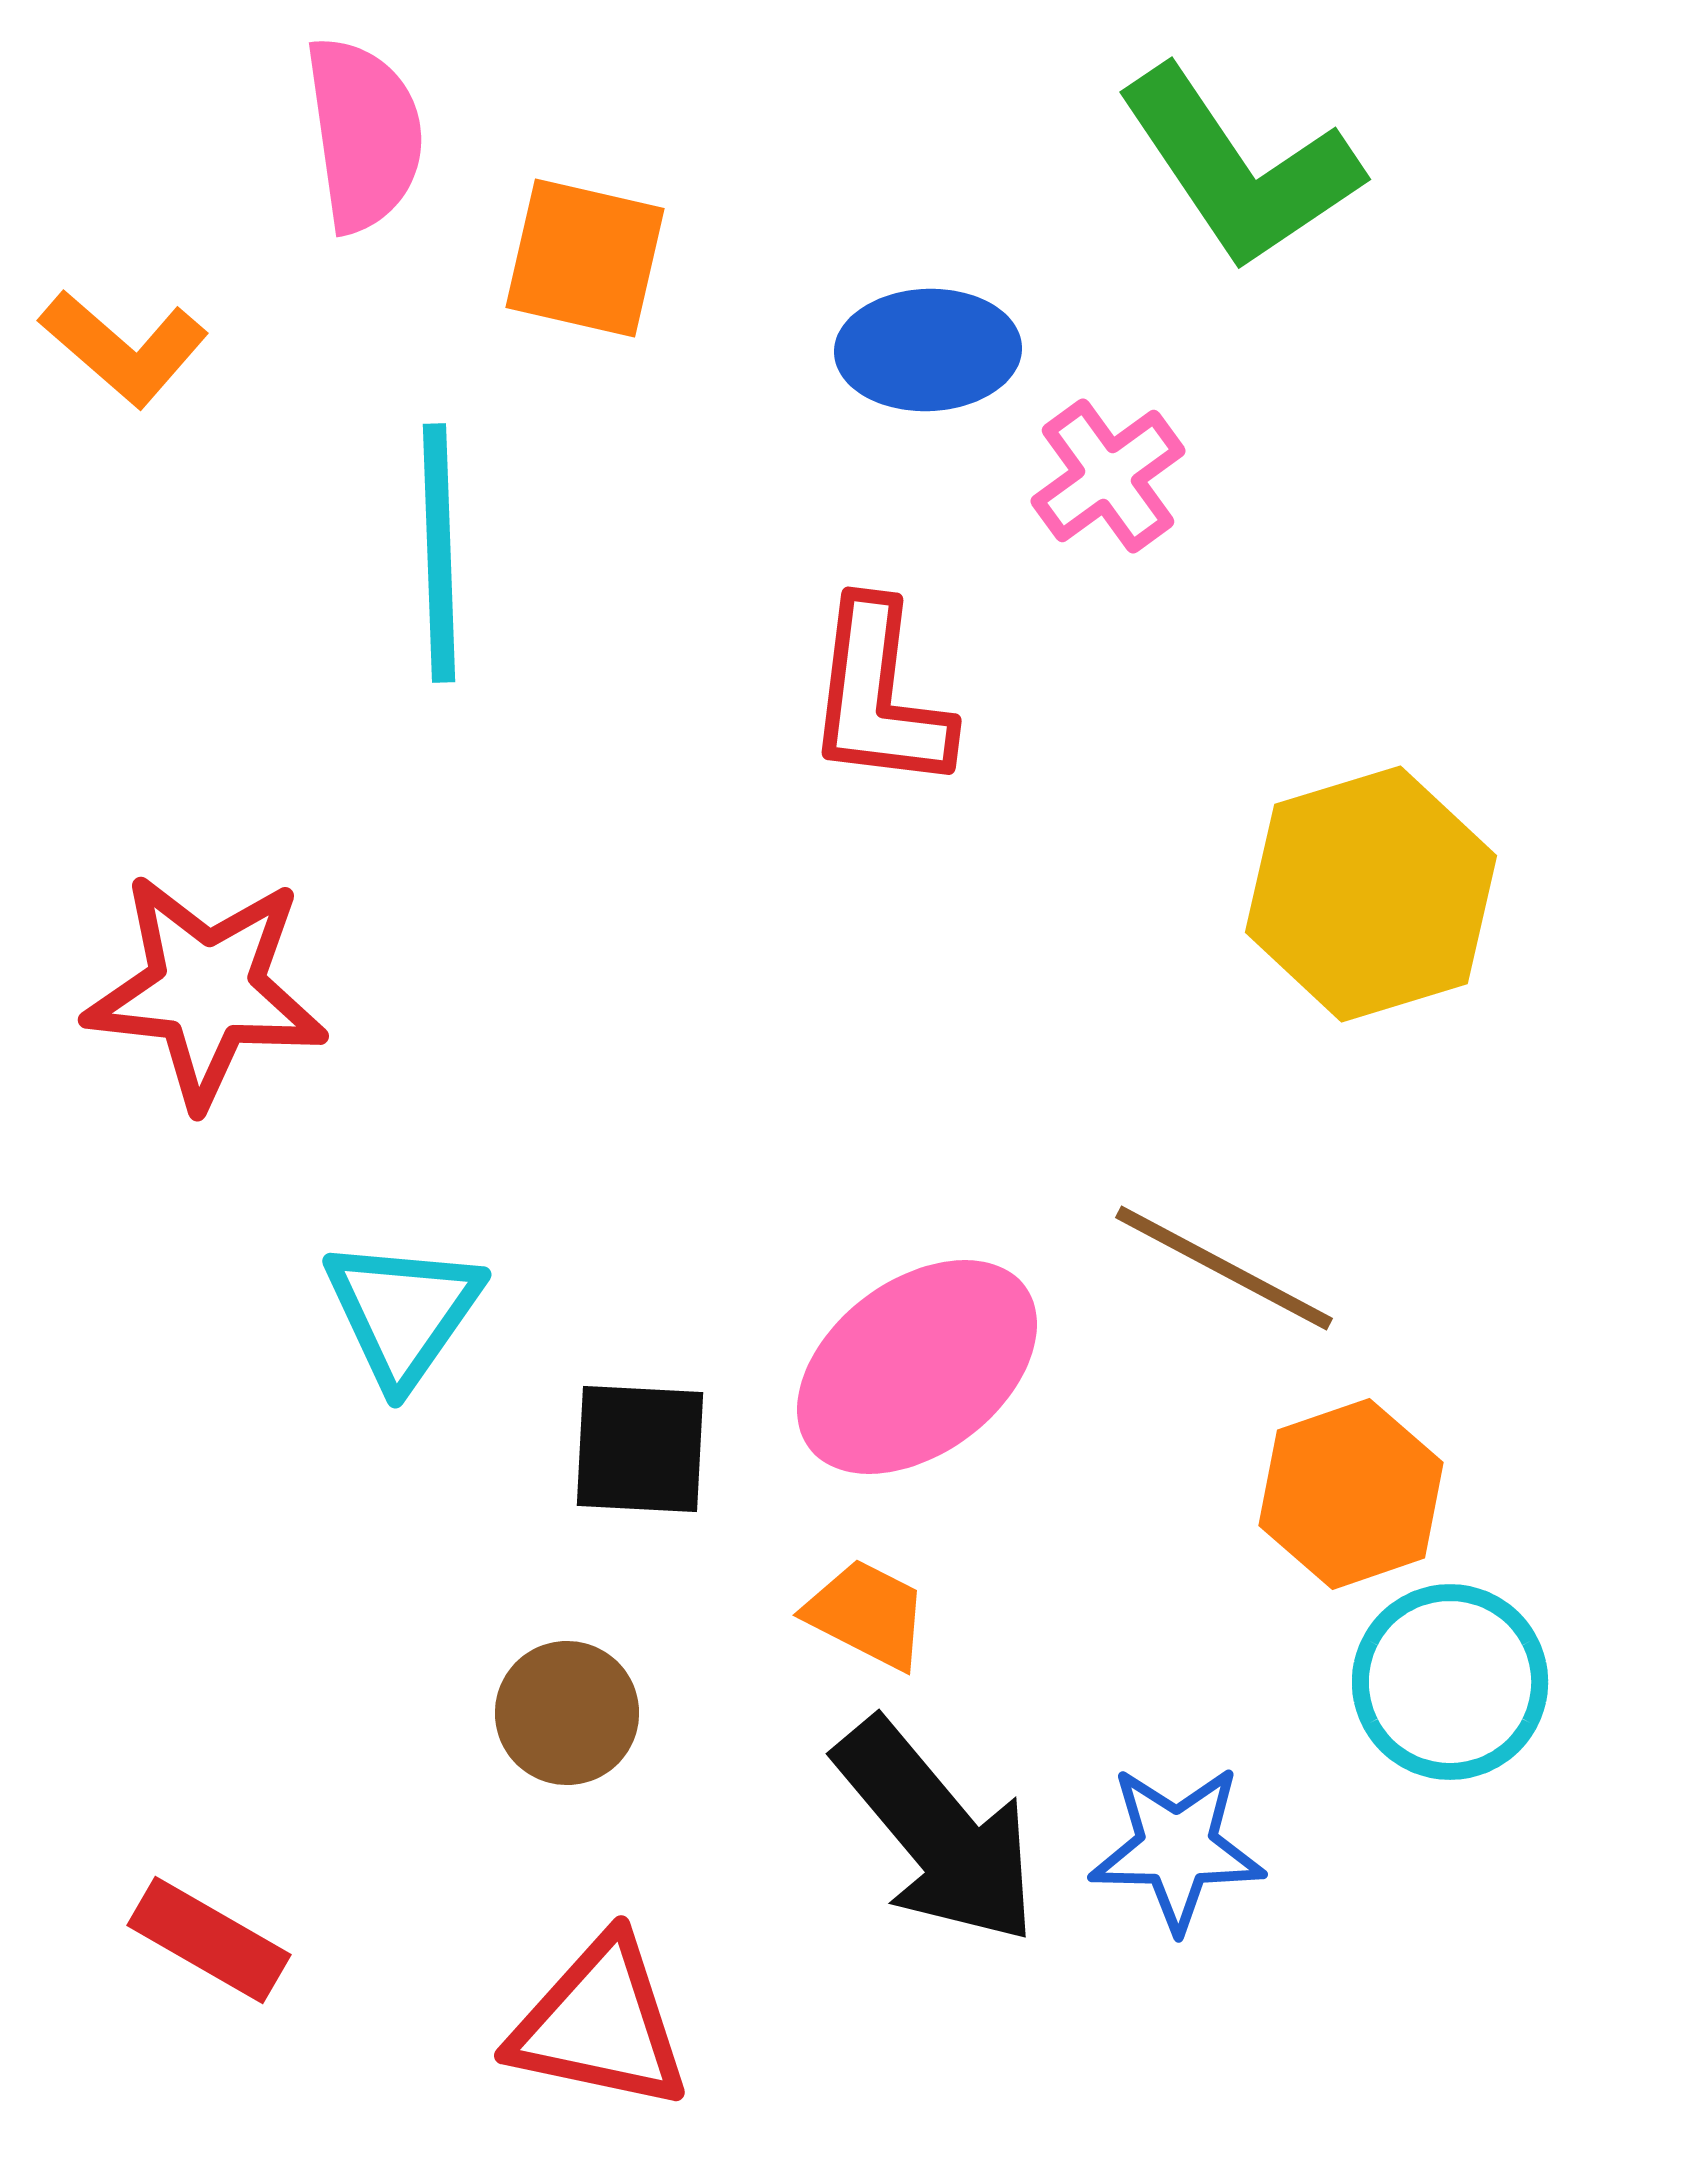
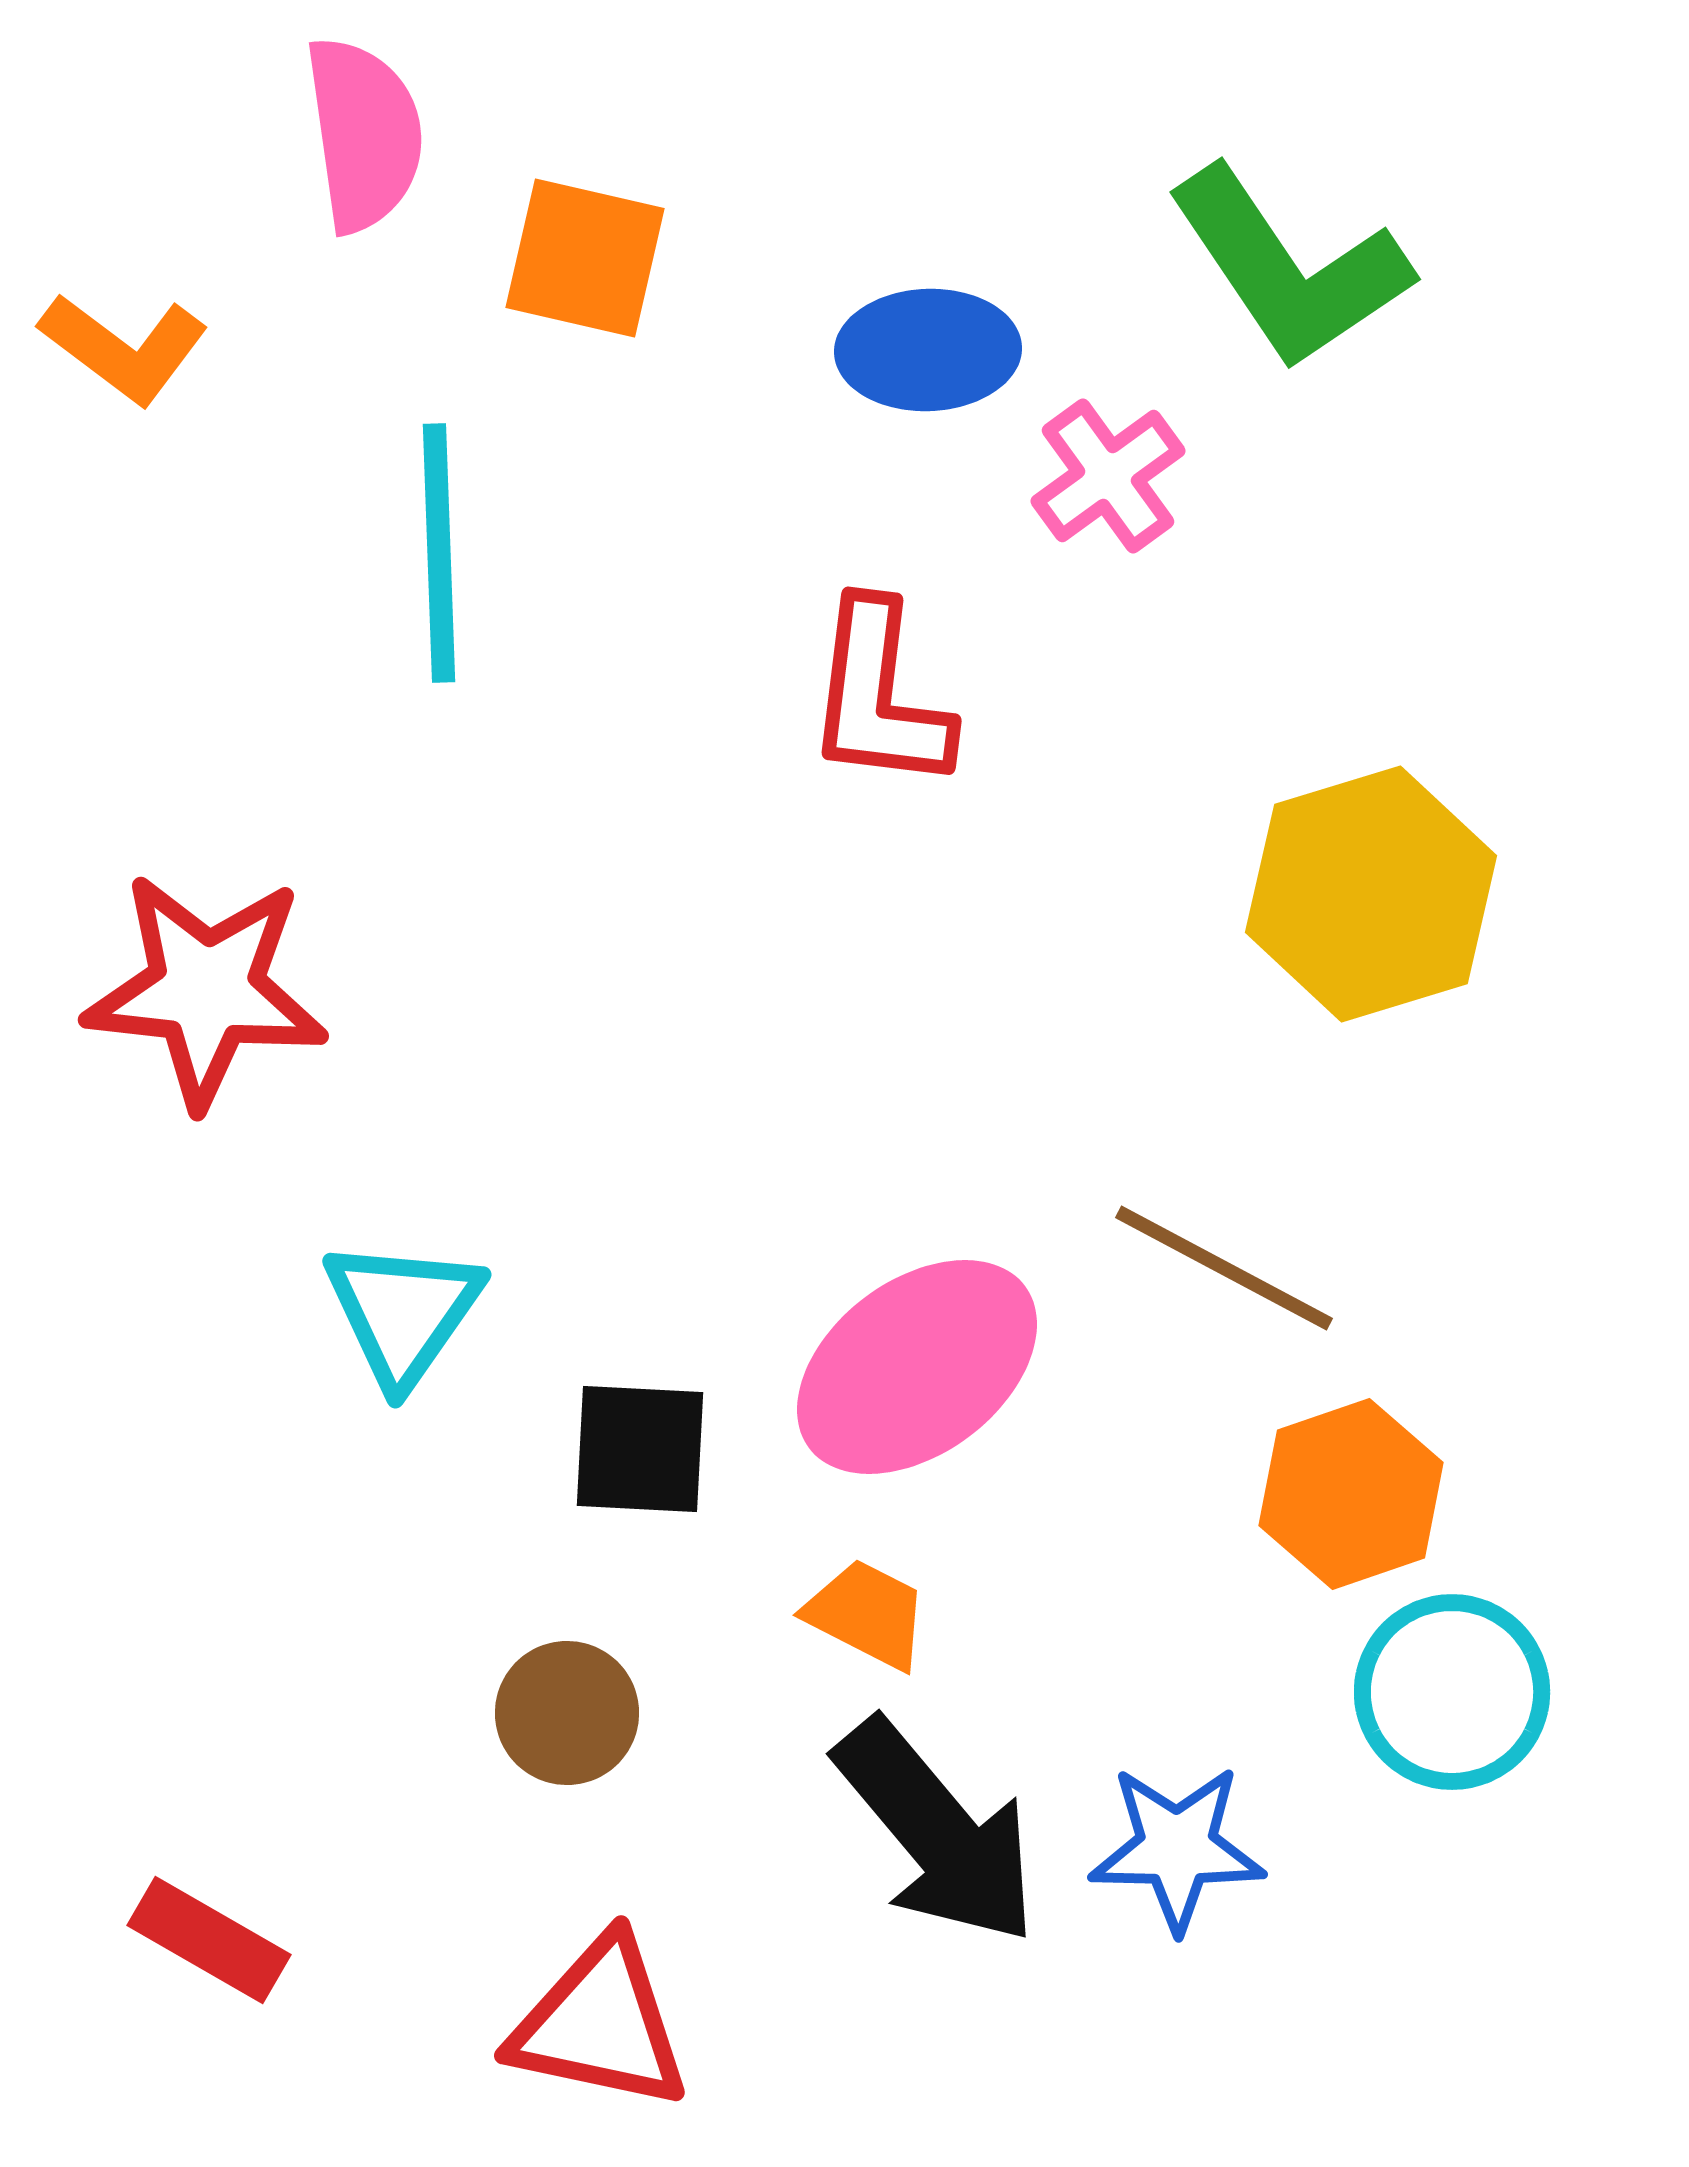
green L-shape: moved 50 px right, 100 px down
orange L-shape: rotated 4 degrees counterclockwise
cyan circle: moved 2 px right, 10 px down
